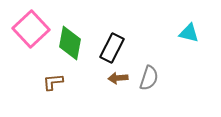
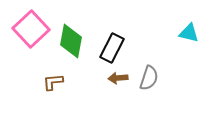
green diamond: moved 1 px right, 2 px up
